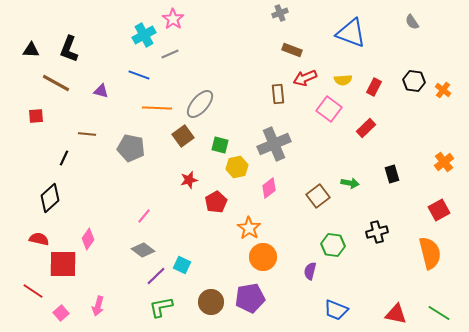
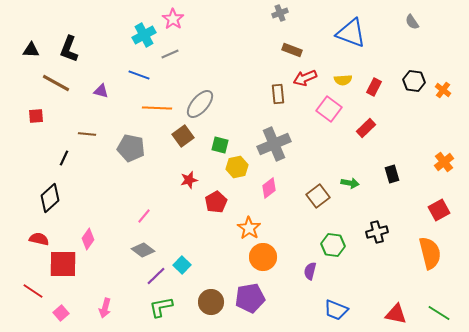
cyan square at (182, 265): rotated 18 degrees clockwise
pink arrow at (98, 306): moved 7 px right, 2 px down
